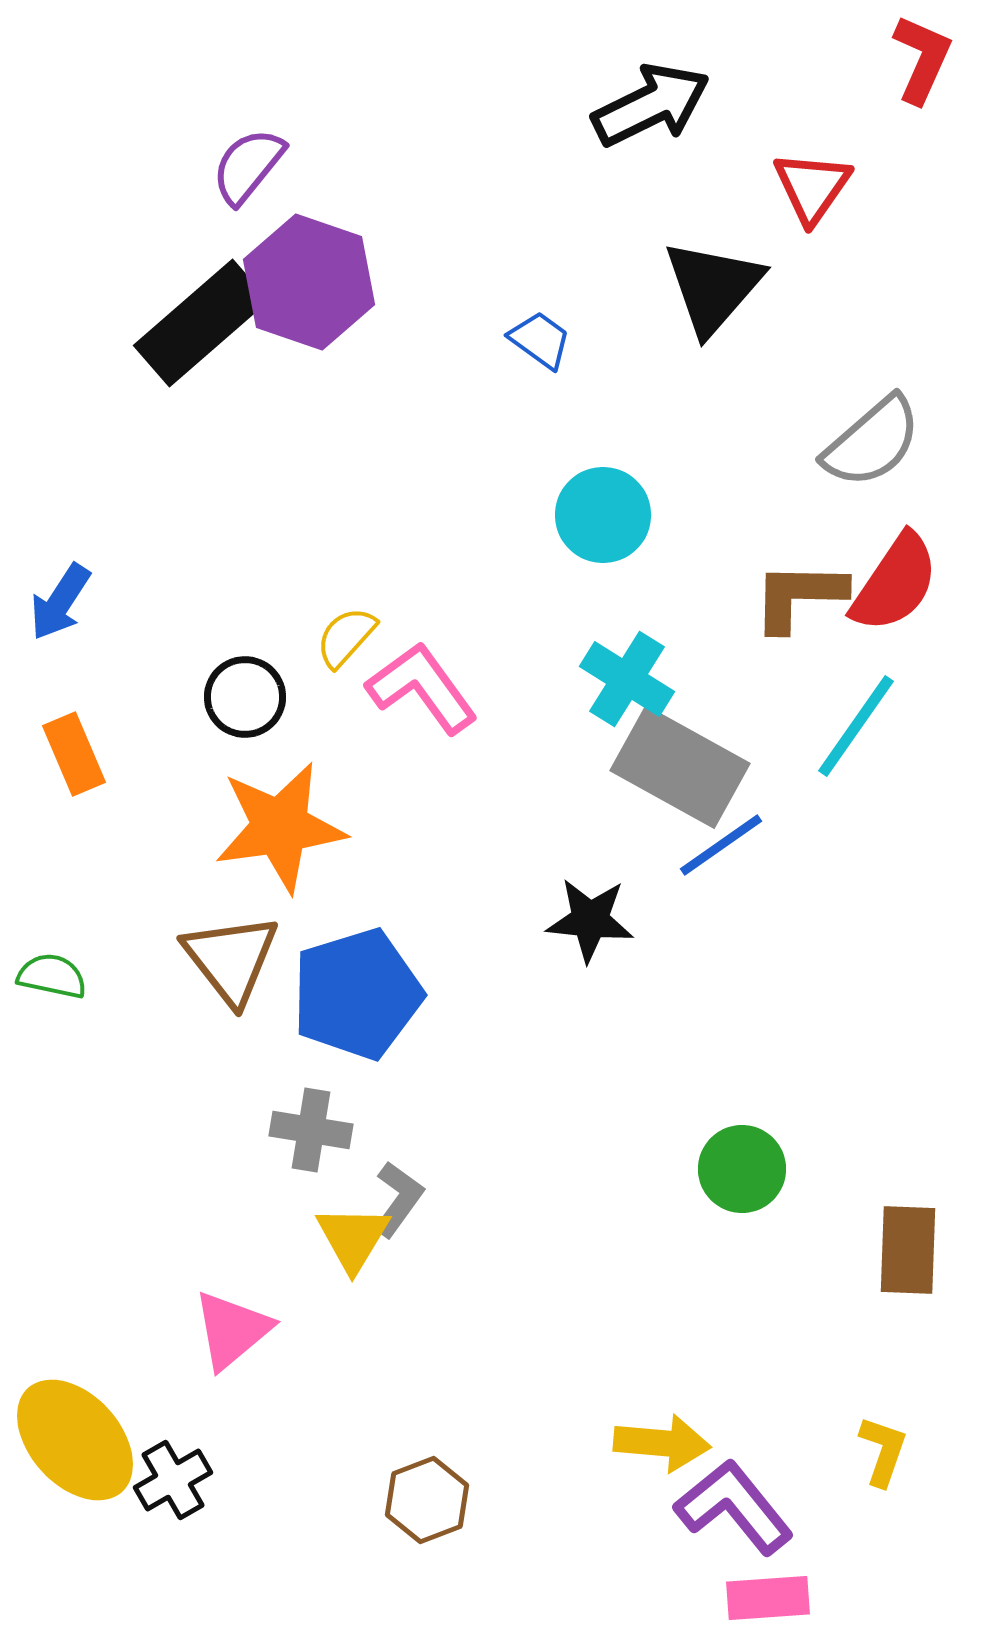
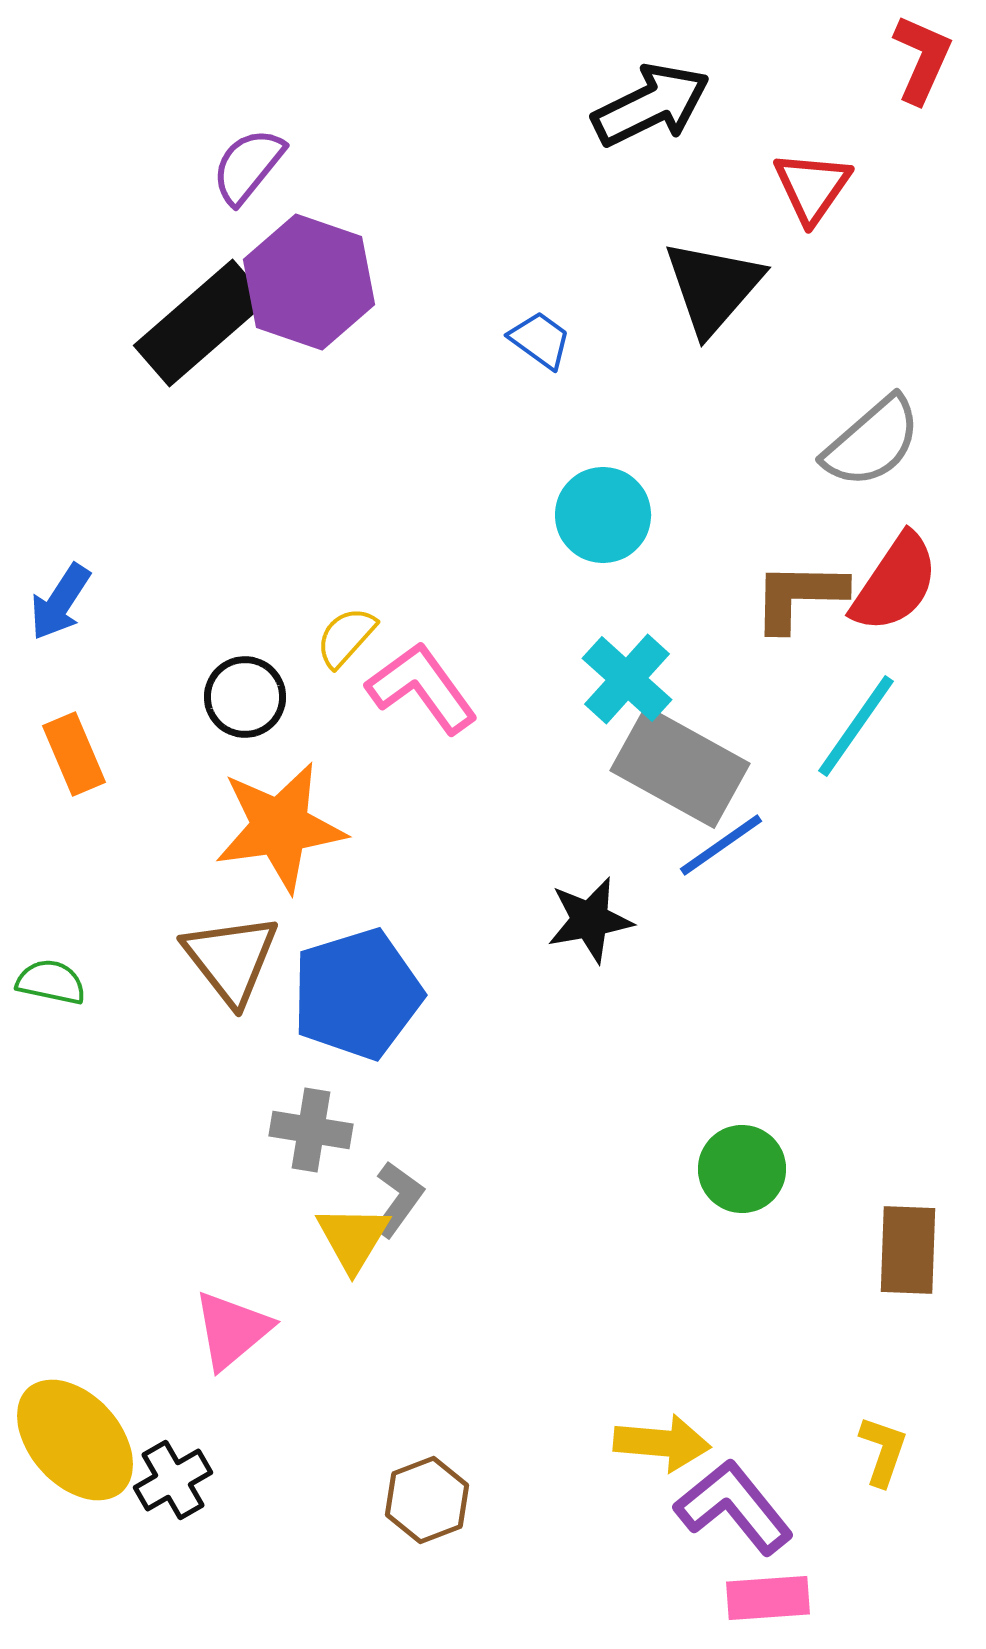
cyan cross: rotated 10 degrees clockwise
black star: rotated 16 degrees counterclockwise
green semicircle: moved 1 px left, 6 px down
